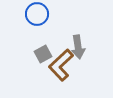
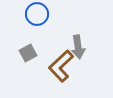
gray square: moved 15 px left, 1 px up
brown L-shape: moved 1 px down
